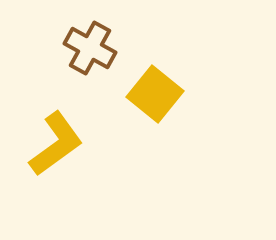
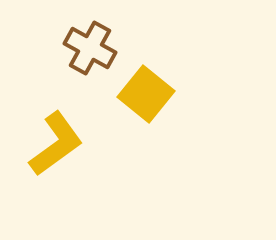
yellow square: moved 9 px left
